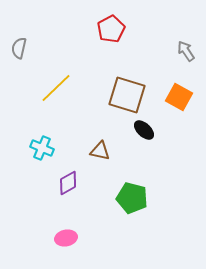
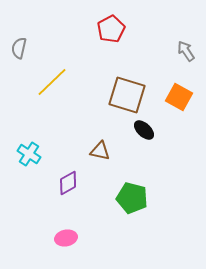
yellow line: moved 4 px left, 6 px up
cyan cross: moved 13 px left, 6 px down; rotated 10 degrees clockwise
